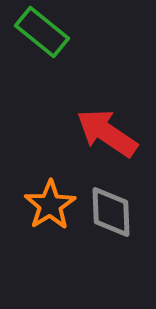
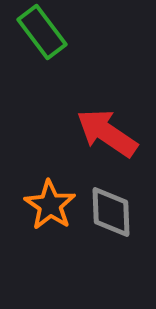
green rectangle: rotated 14 degrees clockwise
orange star: rotated 6 degrees counterclockwise
